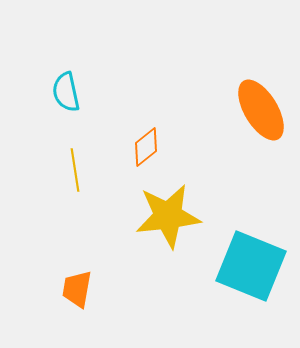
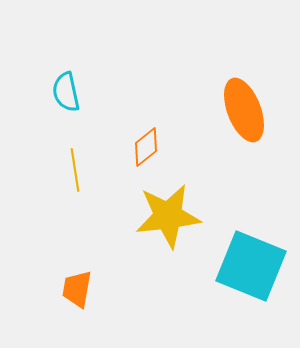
orange ellipse: moved 17 px left; rotated 10 degrees clockwise
